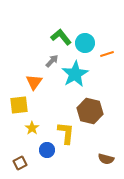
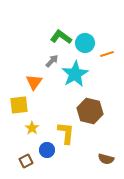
green L-shape: rotated 15 degrees counterclockwise
brown square: moved 6 px right, 2 px up
